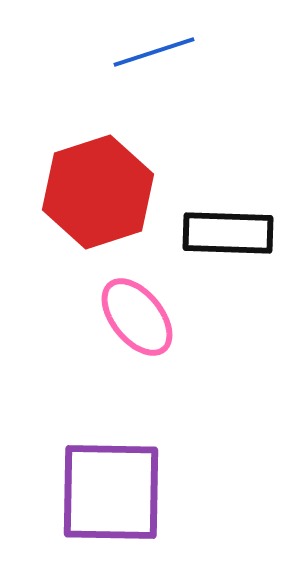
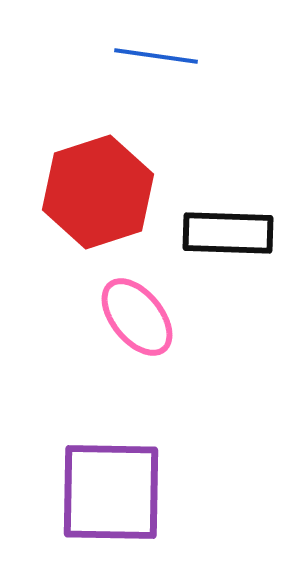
blue line: moved 2 px right, 4 px down; rotated 26 degrees clockwise
